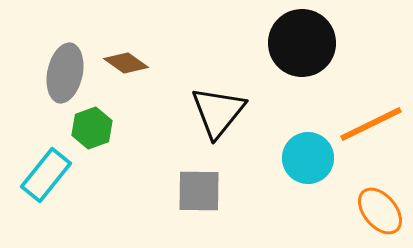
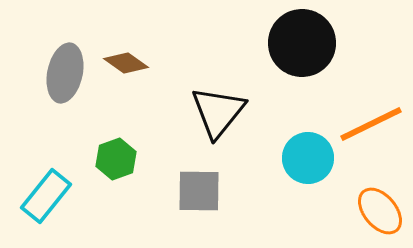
green hexagon: moved 24 px right, 31 px down
cyan rectangle: moved 21 px down
